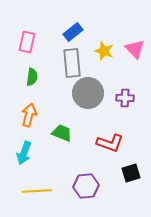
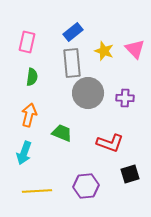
black square: moved 1 px left, 1 px down
